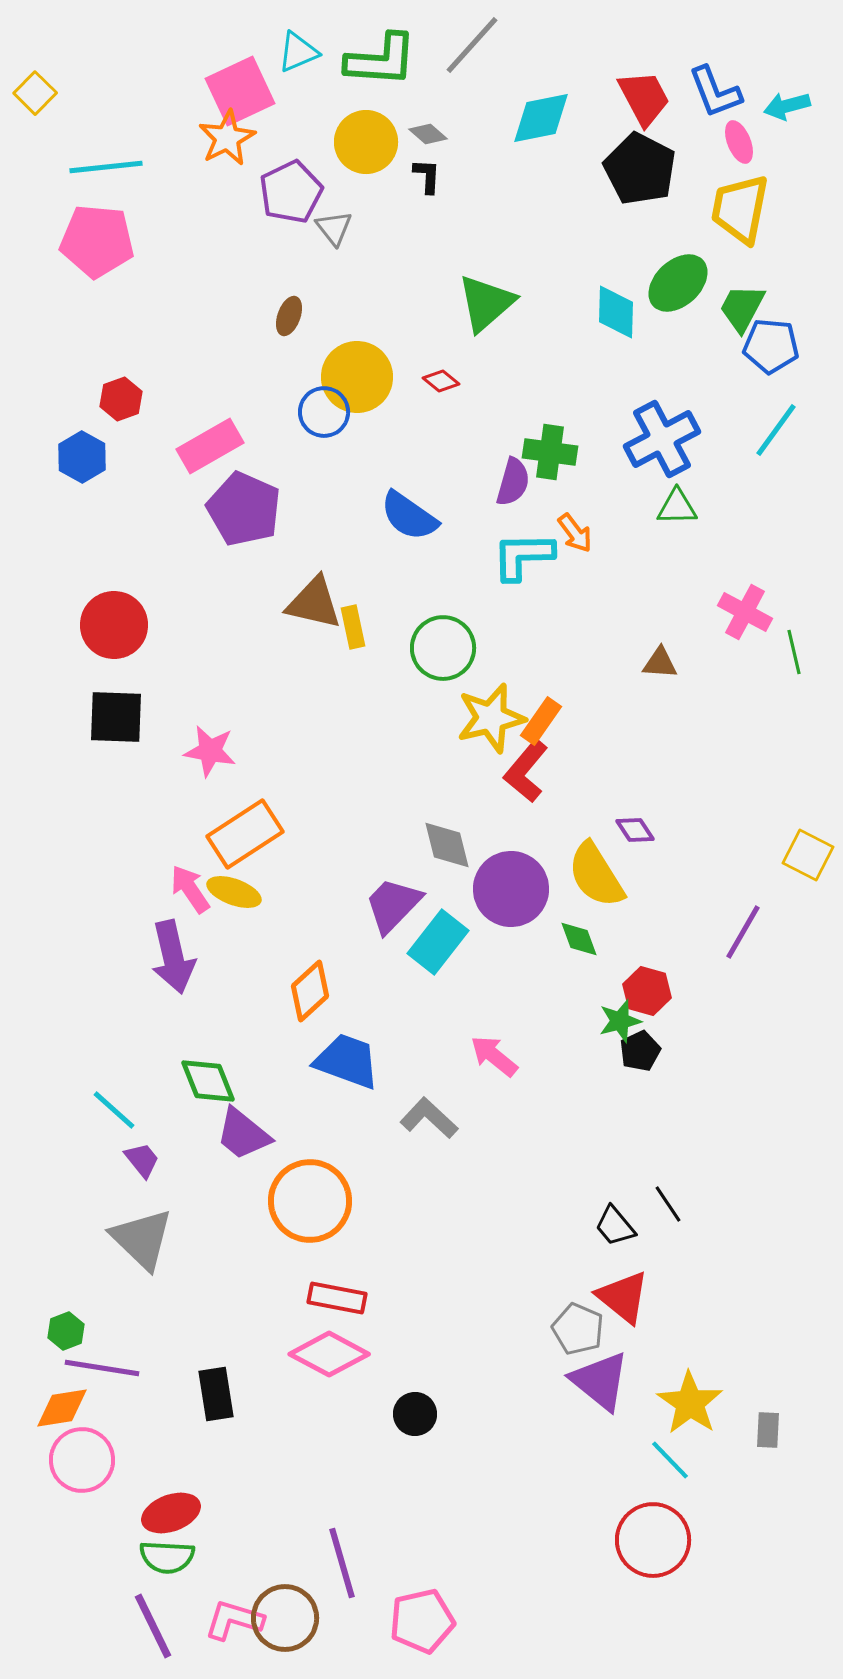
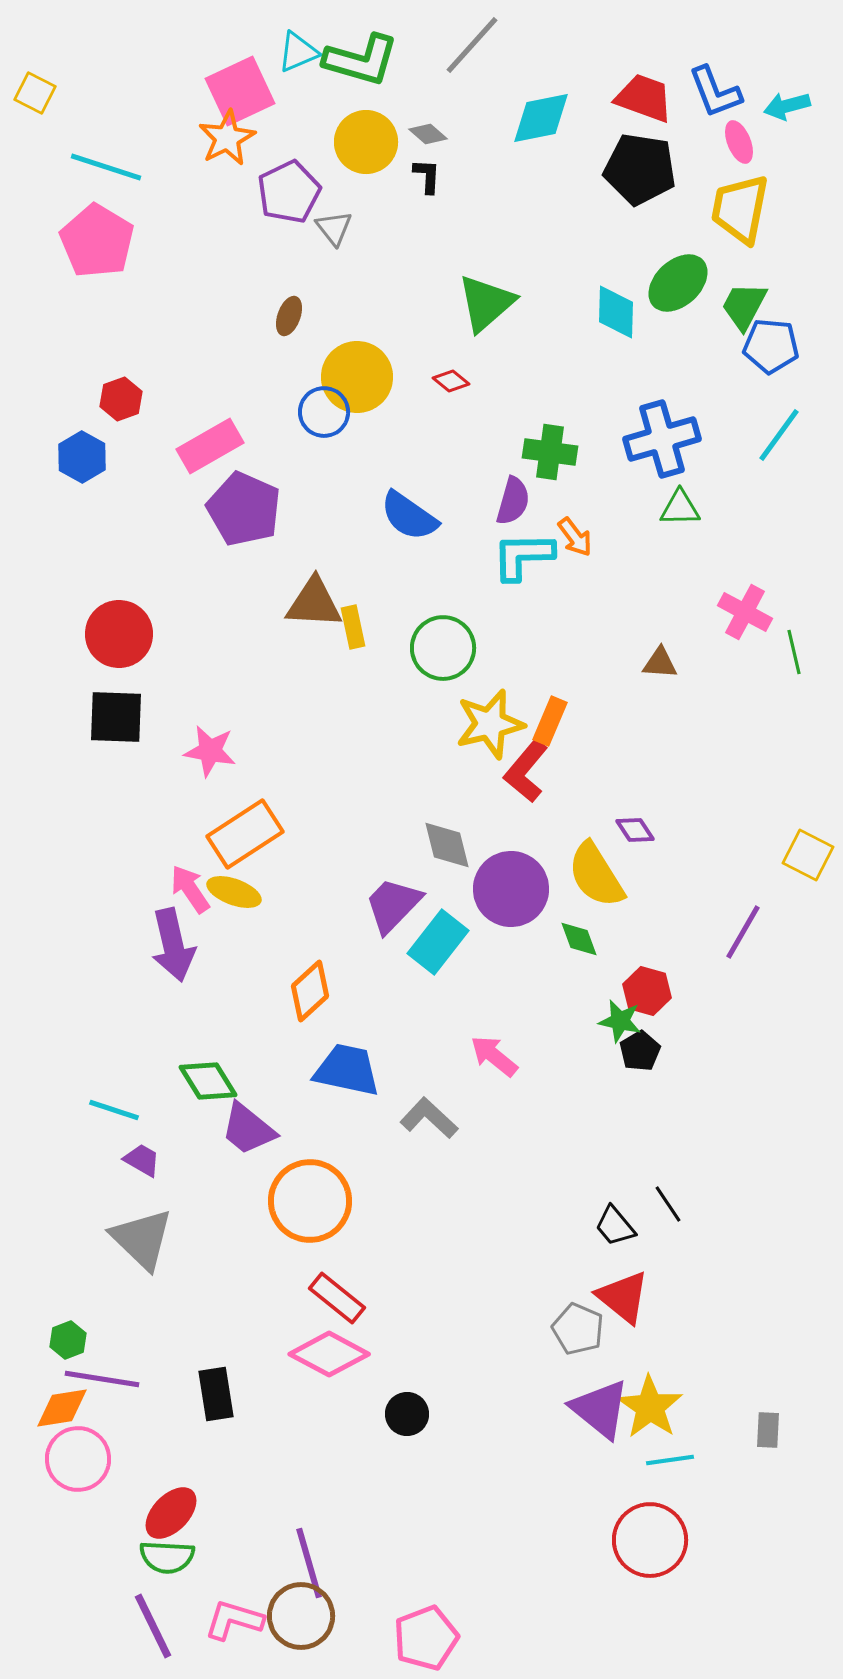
green L-shape at (381, 60): moved 20 px left; rotated 12 degrees clockwise
yellow square at (35, 93): rotated 18 degrees counterclockwise
red trapezoid at (644, 98): rotated 42 degrees counterclockwise
cyan line at (106, 167): rotated 24 degrees clockwise
black pentagon at (640, 169): rotated 18 degrees counterclockwise
purple pentagon at (291, 192): moved 2 px left
pink pentagon at (97, 241): rotated 26 degrees clockwise
green trapezoid at (742, 308): moved 2 px right, 2 px up
red diamond at (441, 381): moved 10 px right
cyan line at (776, 430): moved 3 px right, 5 px down
blue cross at (662, 439): rotated 12 degrees clockwise
purple semicircle at (513, 482): moved 19 px down
green triangle at (677, 507): moved 3 px right, 1 px down
orange arrow at (575, 533): moved 4 px down
brown triangle at (314, 603): rotated 10 degrees counterclockwise
red circle at (114, 625): moved 5 px right, 9 px down
yellow star at (491, 718): moved 1 px left, 6 px down
orange rectangle at (541, 721): moved 9 px right; rotated 12 degrees counterclockwise
purple arrow at (173, 957): moved 12 px up
green star at (620, 1021): rotated 27 degrees clockwise
black pentagon at (640, 1051): rotated 6 degrees counterclockwise
blue trapezoid at (347, 1061): moved 9 px down; rotated 8 degrees counterclockwise
green diamond at (208, 1081): rotated 10 degrees counterclockwise
cyan line at (114, 1110): rotated 24 degrees counterclockwise
purple trapezoid at (243, 1134): moved 5 px right, 5 px up
purple trapezoid at (142, 1160): rotated 21 degrees counterclockwise
red rectangle at (337, 1298): rotated 28 degrees clockwise
green hexagon at (66, 1331): moved 2 px right, 9 px down
purple line at (102, 1368): moved 11 px down
purple triangle at (600, 1381): moved 28 px down
yellow star at (690, 1403): moved 40 px left, 4 px down
black circle at (415, 1414): moved 8 px left
pink circle at (82, 1460): moved 4 px left, 1 px up
cyan line at (670, 1460): rotated 54 degrees counterclockwise
red ellipse at (171, 1513): rotated 26 degrees counterclockwise
red circle at (653, 1540): moved 3 px left
purple line at (342, 1563): moved 33 px left
brown circle at (285, 1618): moved 16 px right, 2 px up
pink pentagon at (422, 1621): moved 4 px right, 17 px down; rotated 8 degrees counterclockwise
